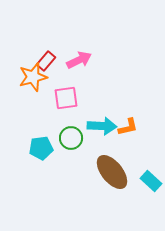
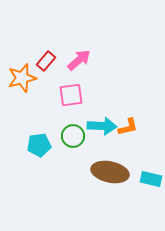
pink arrow: rotated 15 degrees counterclockwise
orange star: moved 11 px left, 1 px down
pink square: moved 5 px right, 3 px up
green circle: moved 2 px right, 2 px up
cyan pentagon: moved 2 px left, 3 px up
brown ellipse: moved 2 px left; rotated 39 degrees counterclockwise
cyan rectangle: moved 2 px up; rotated 30 degrees counterclockwise
